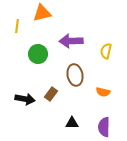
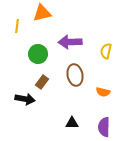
purple arrow: moved 1 px left, 1 px down
brown rectangle: moved 9 px left, 12 px up
